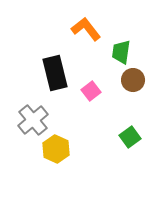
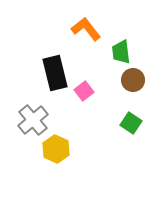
green trapezoid: rotated 15 degrees counterclockwise
pink square: moved 7 px left
green square: moved 1 px right, 14 px up; rotated 20 degrees counterclockwise
